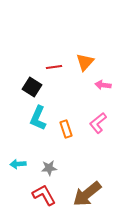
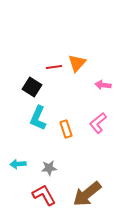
orange triangle: moved 8 px left, 1 px down
